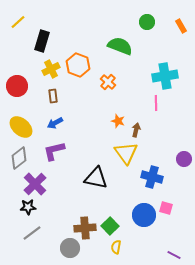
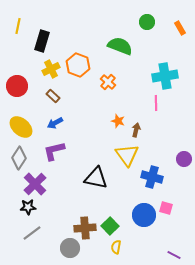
yellow line: moved 4 px down; rotated 35 degrees counterclockwise
orange rectangle: moved 1 px left, 2 px down
brown rectangle: rotated 40 degrees counterclockwise
yellow triangle: moved 1 px right, 2 px down
gray diamond: rotated 20 degrees counterclockwise
